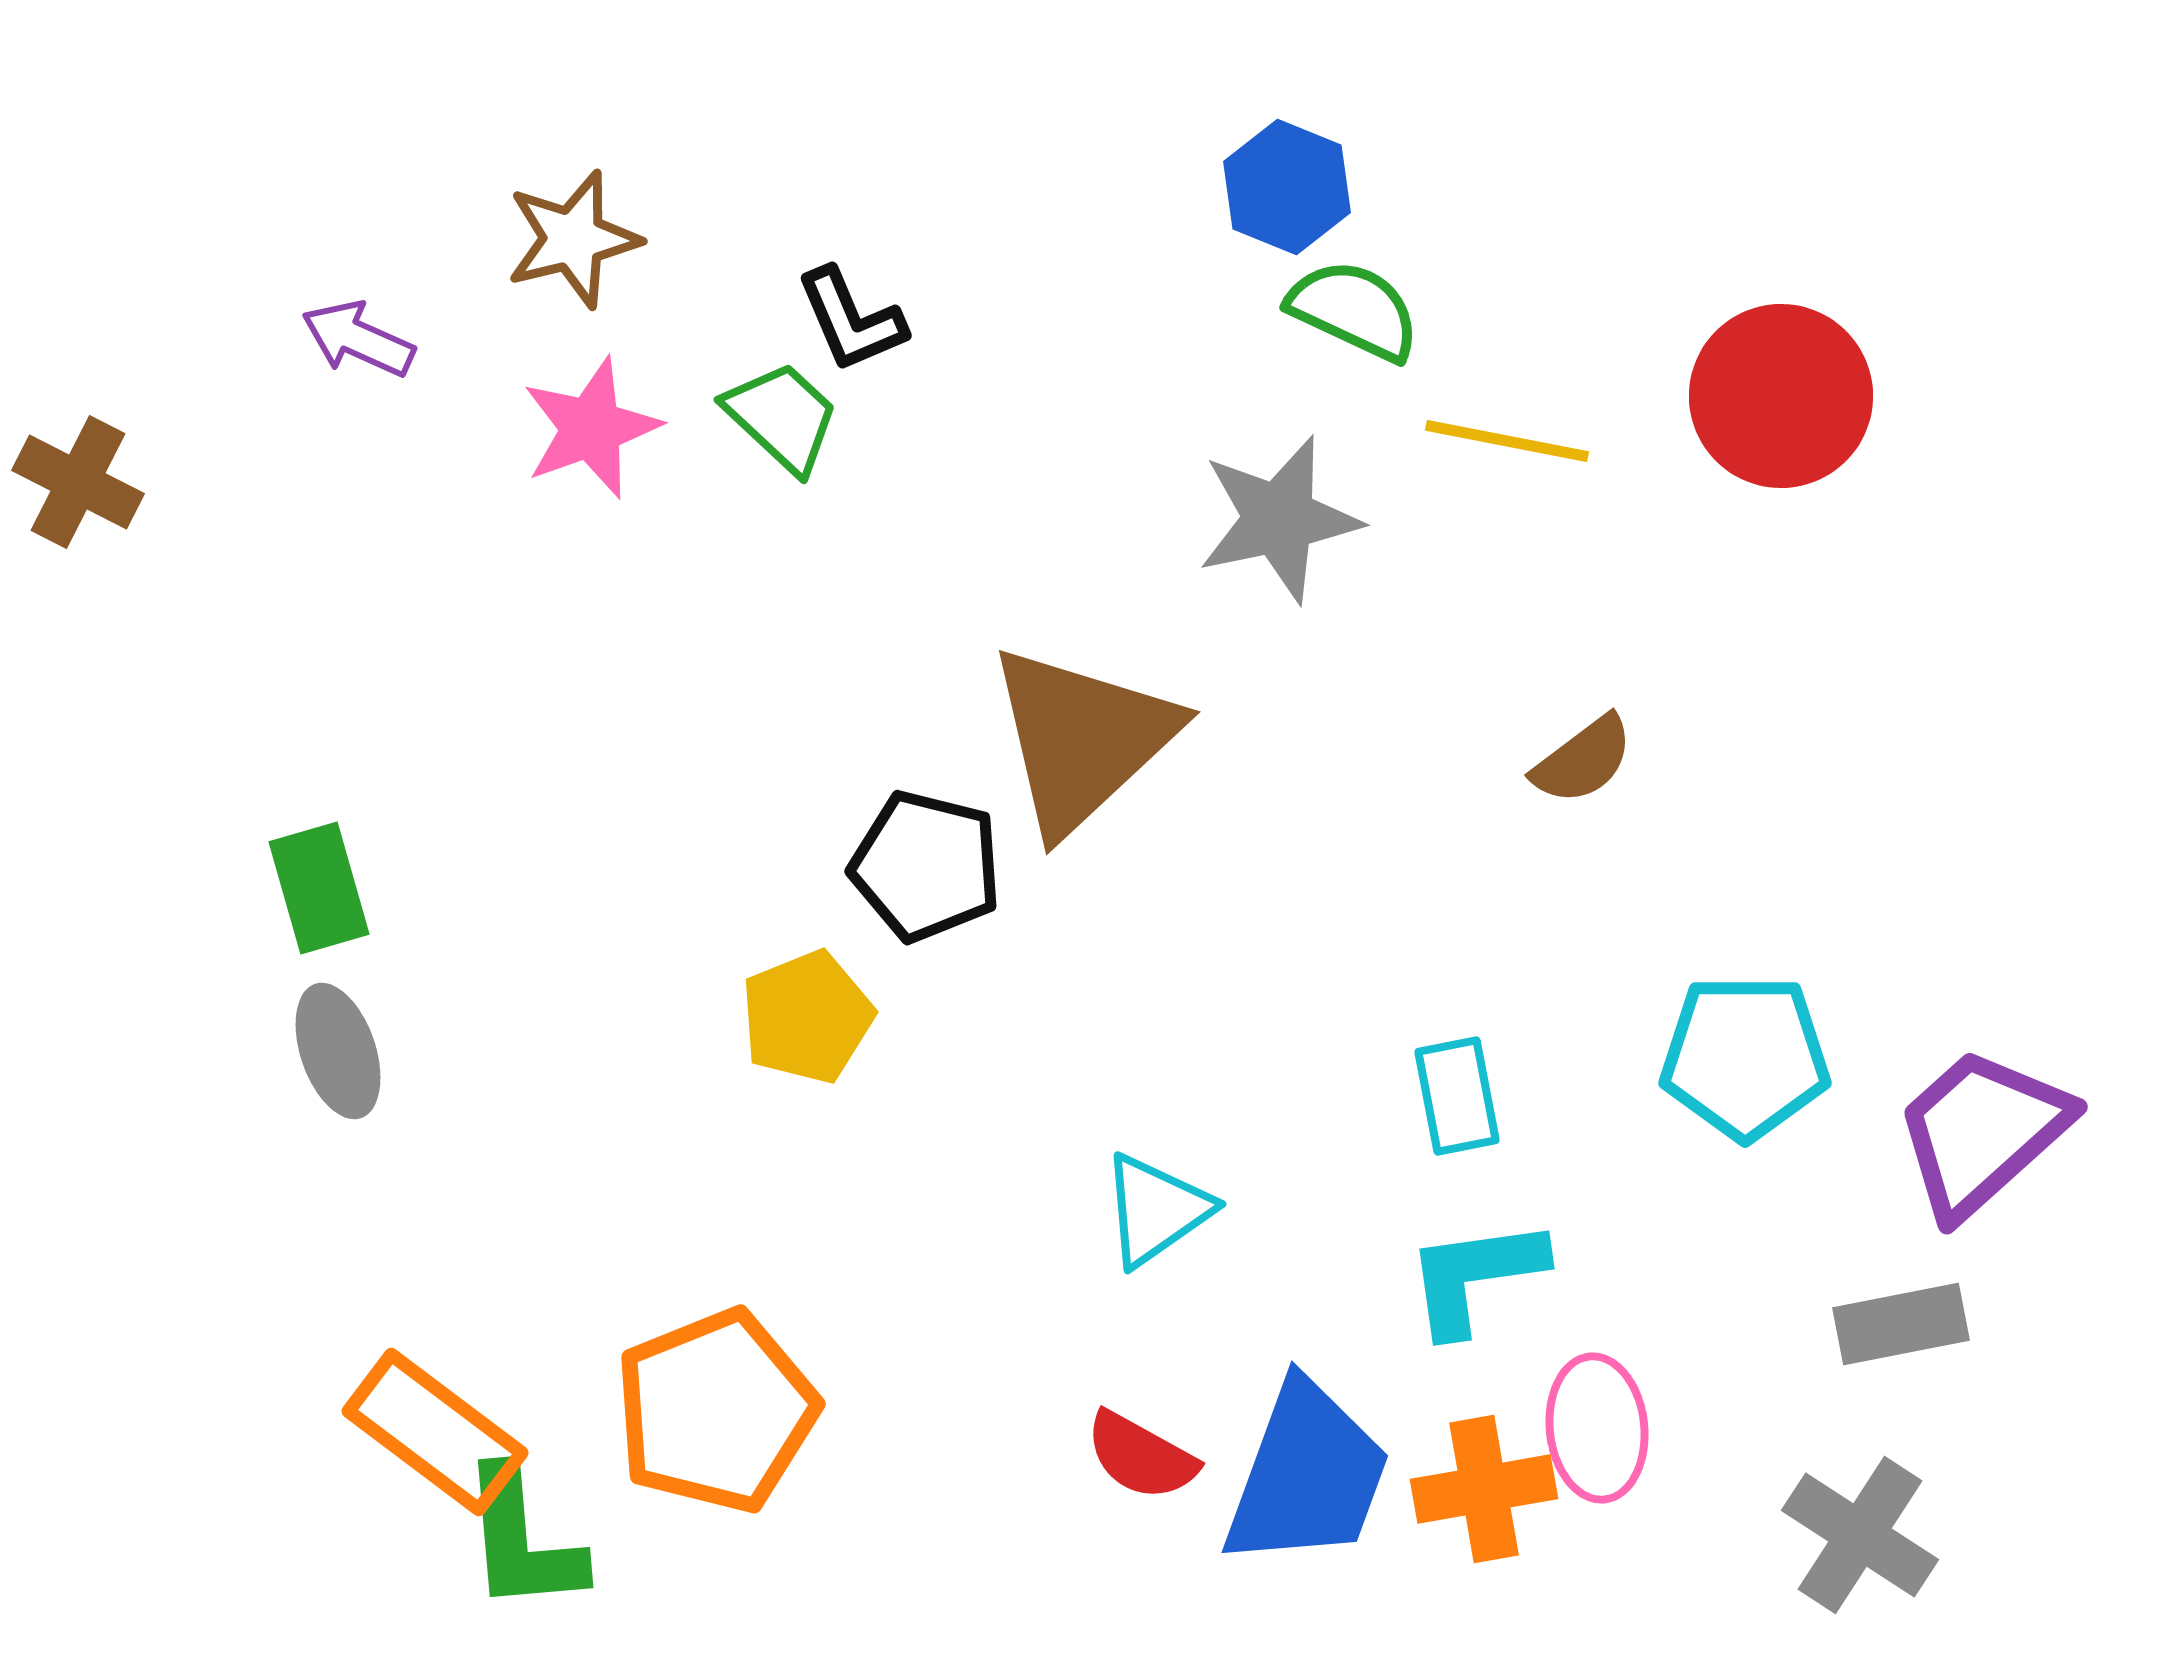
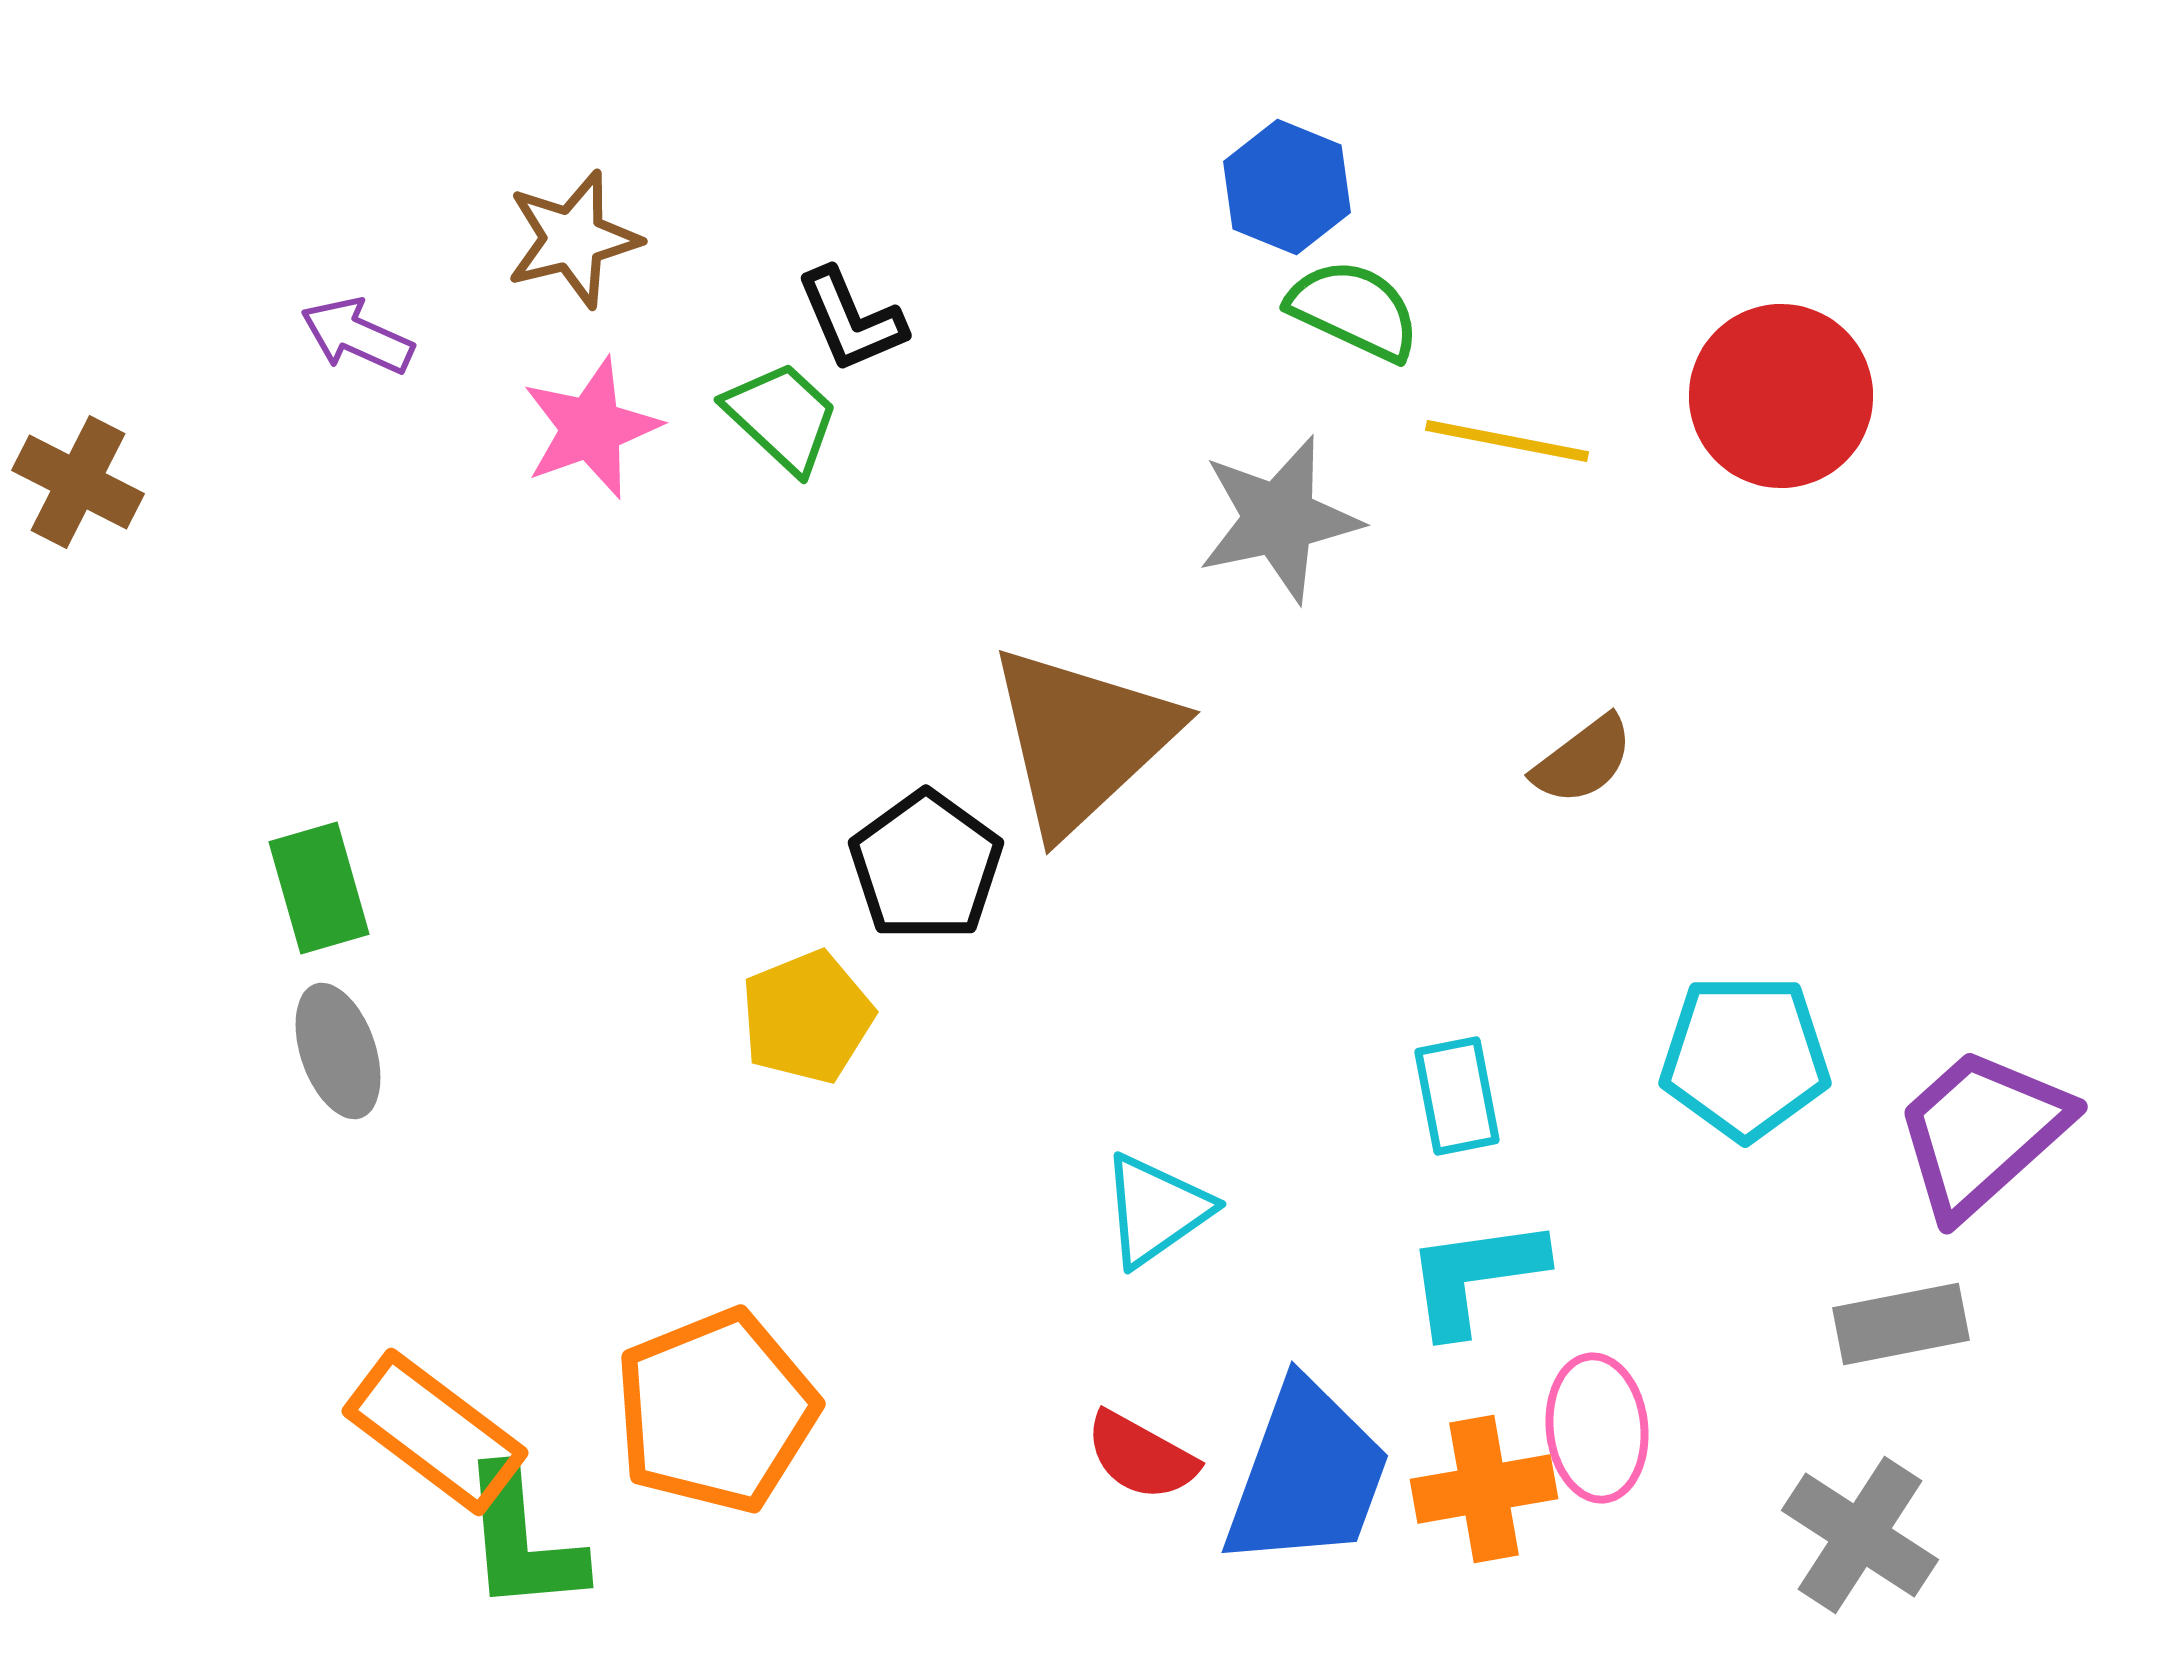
purple arrow: moved 1 px left, 3 px up
black pentagon: rotated 22 degrees clockwise
